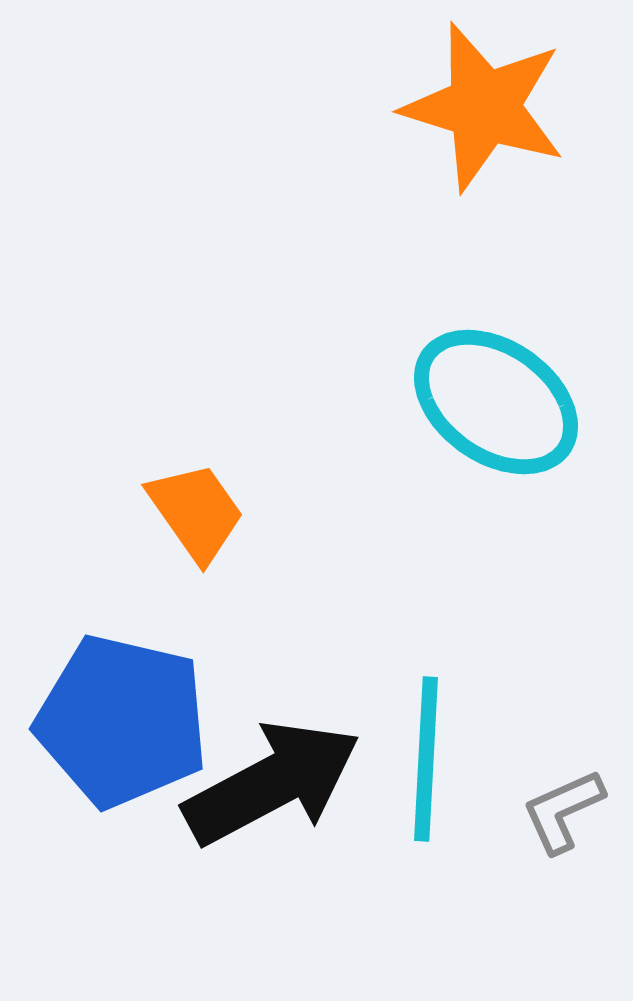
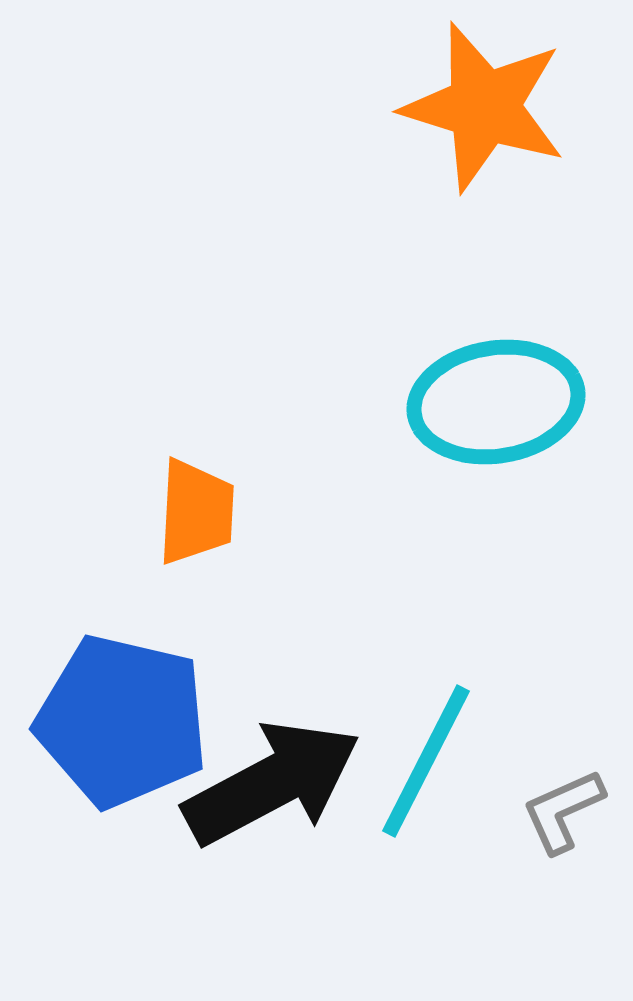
cyan ellipse: rotated 44 degrees counterclockwise
orange trapezoid: rotated 38 degrees clockwise
cyan line: moved 2 px down; rotated 24 degrees clockwise
